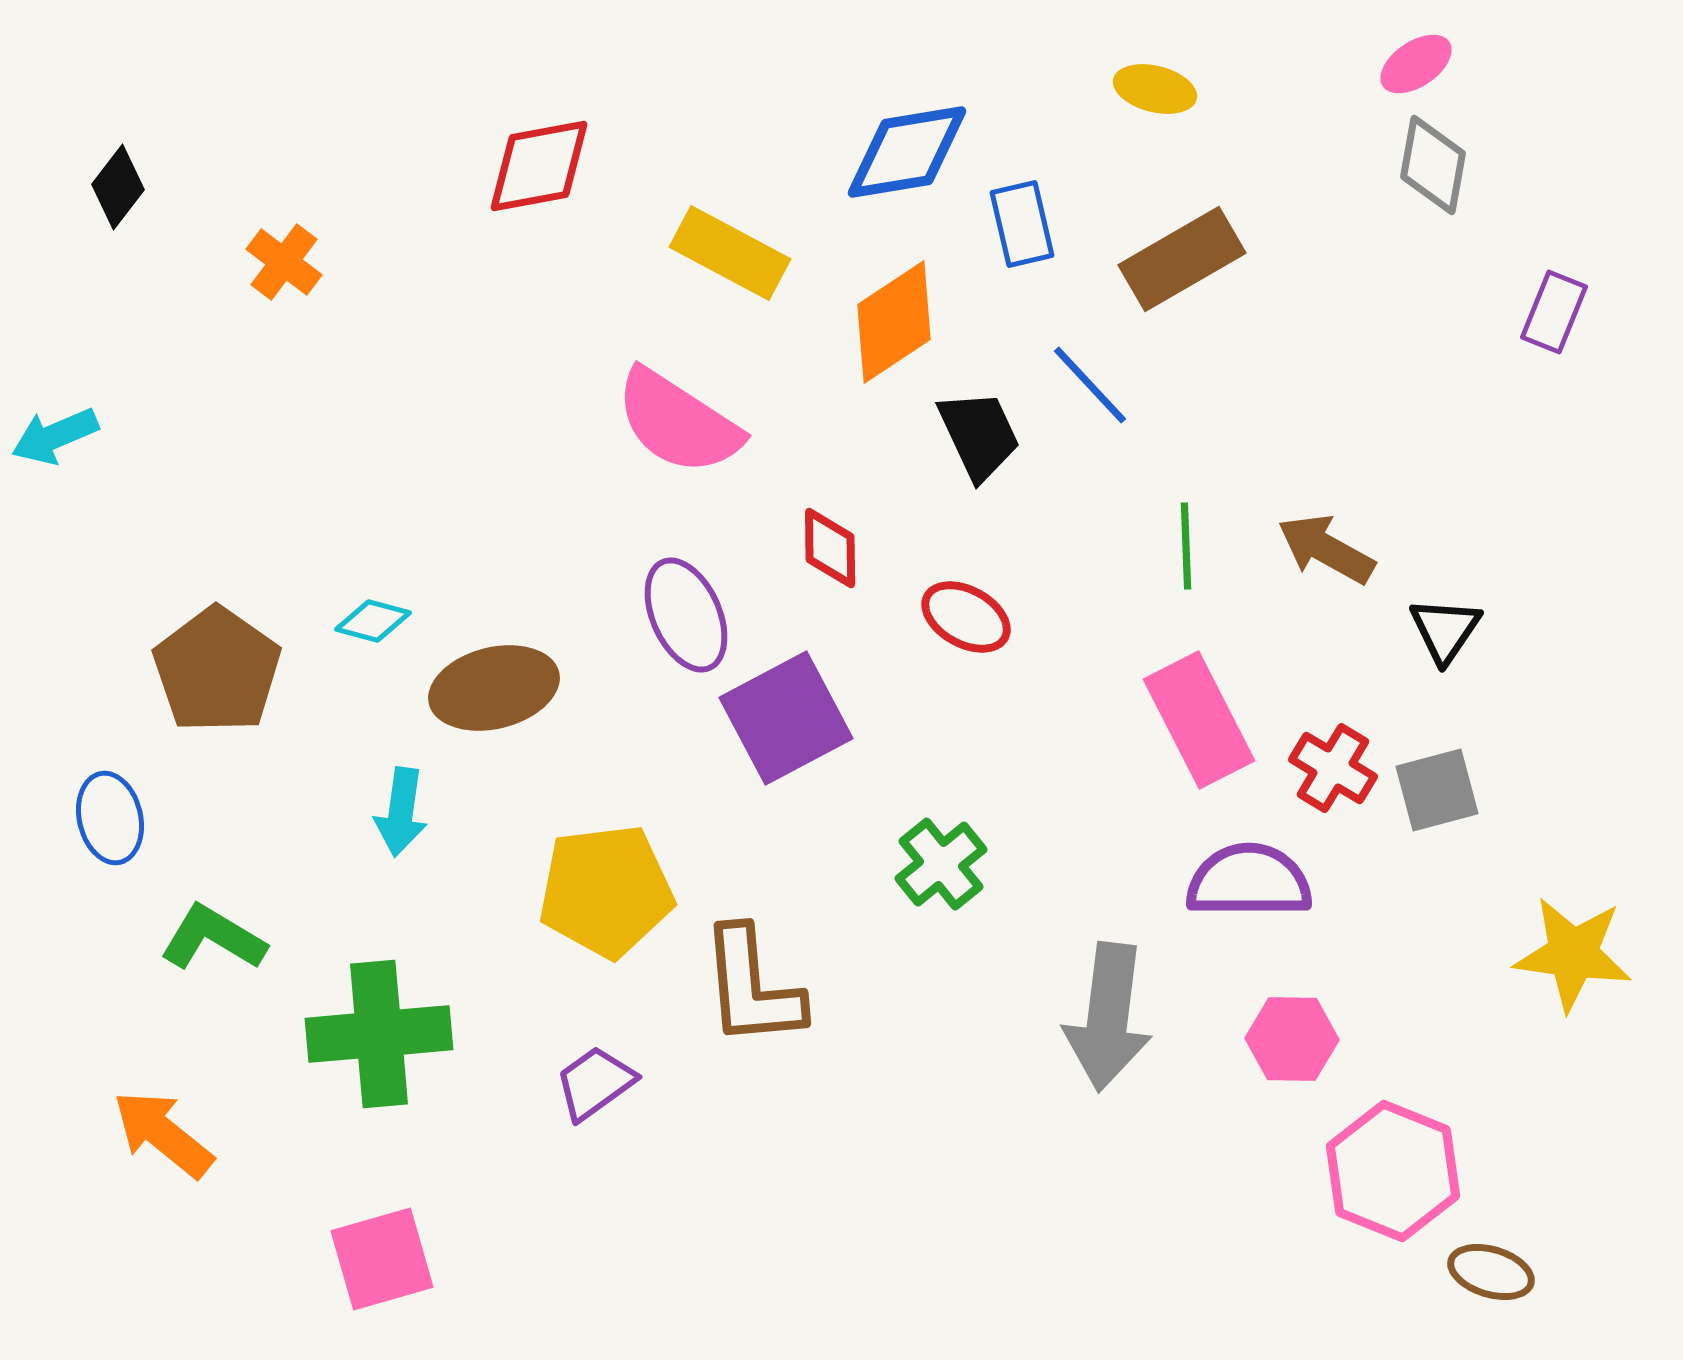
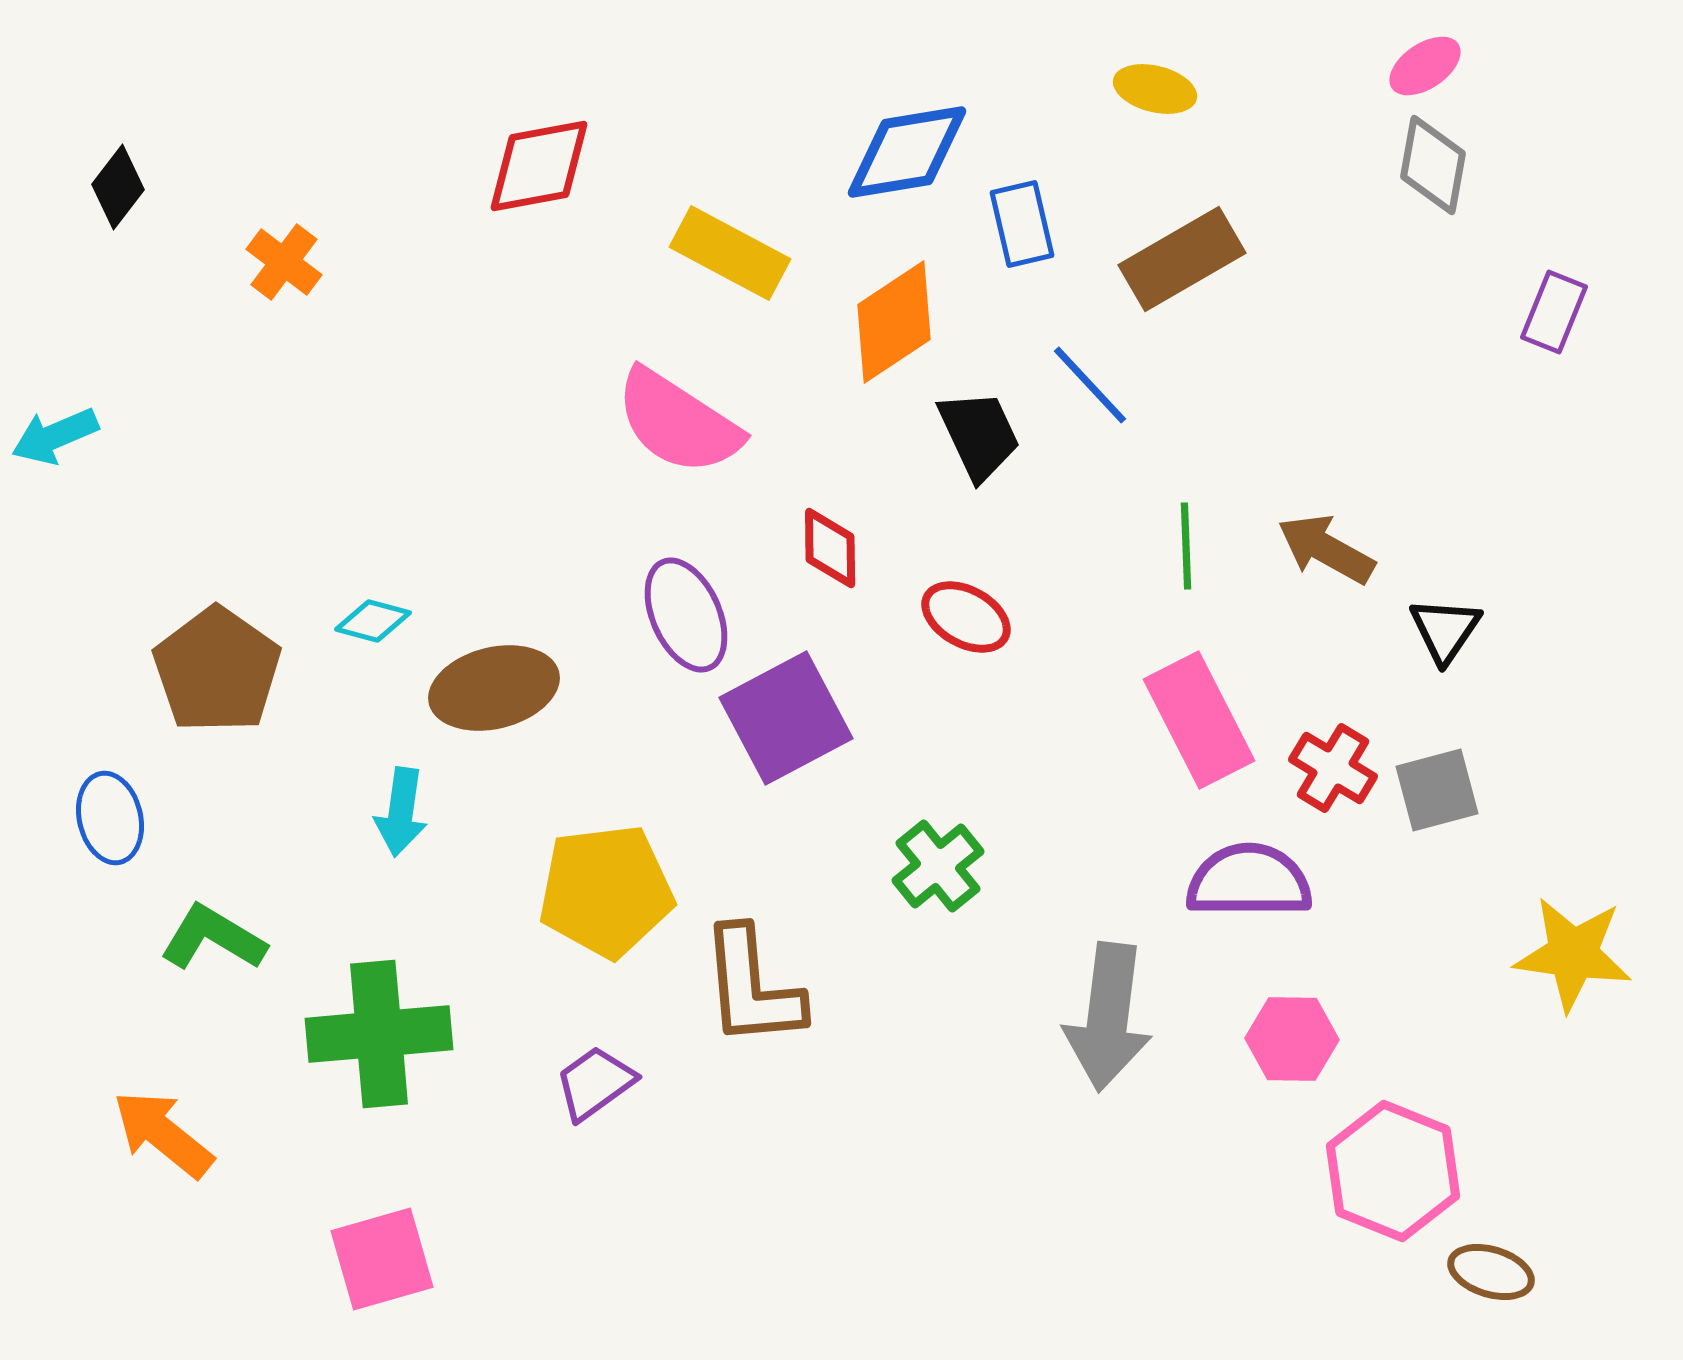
pink ellipse at (1416, 64): moved 9 px right, 2 px down
green cross at (941, 864): moved 3 px left, 2 px down
